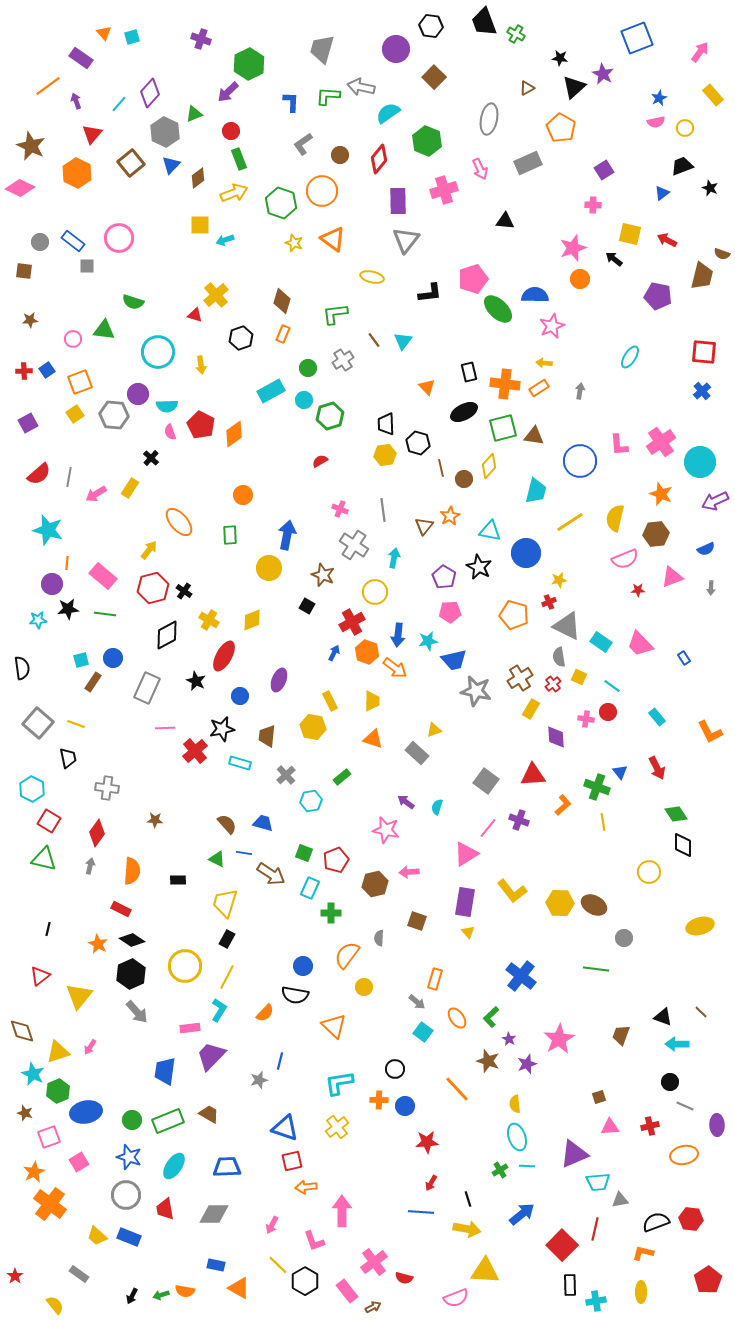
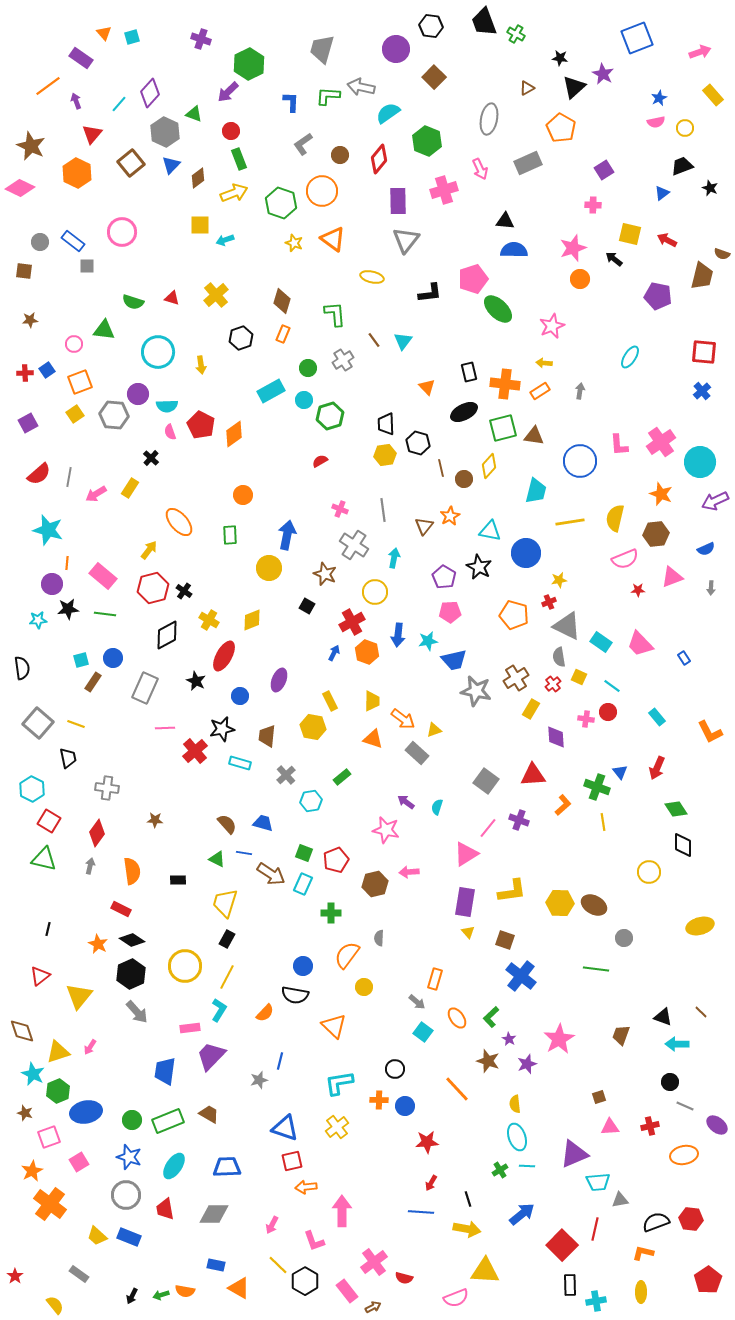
pink arrow at (700, 52): rotated 35 degrees clockwise
green triangle at (194, 114): rotated 42 degrees clockwise
pink circle at (119, 238): moved 3 px right, 6 px up
blue semicircle at (535, 295): moved 21 px left, 45 px up
green L-shape at (335, 314): rotated 92 degrees clockwise
red triangle at (195, 315): moved 23 px left, 17 px up
pink circle at (73, 339): moved 1 px right, 5 px down
red cross at (24, 371): moved 1 px right, 2 px down
orange rectangle at (539, 388): moved 1 px right, 3 px down
yellow line at (570, 522): rotated 24 degrees clockwise
brown star at (323, 575): moved 2 px right, 1 px up
orange arrow at (395, 668): moved 8 px right, 51 px down
brown cross at (520, 678): moved 4 px left
gray rectangle at (147, 688): moved 2 px left
red arrow at (657, 768): rotated 50 degrees clockwise
green diamond at (676, 814): moved 5 px up
orange semicircle at (132, 871): rotated 12 degrees counterclockwise
cyan rectangle at (310, 888): moved 7 px left, 4 px up
yellow L-shape at (512, 891): rotated 60 degrees counterclockwise
brown square at (417, 921): moved 88 px right, 19 px down
purple ellipse at (717, 1125): rotated 50 degrees counterclockwise
orange star at (34, 1172): moved 2 px left, 1 px up
